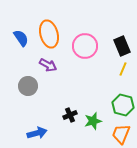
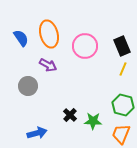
black cross: rotated 24 degrees counterclockwise
green star: rotated 18 degrees clockwise
